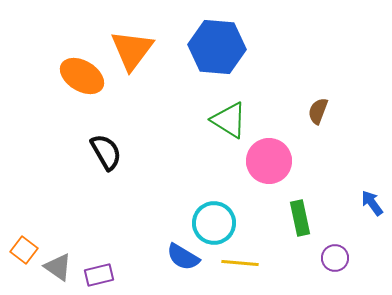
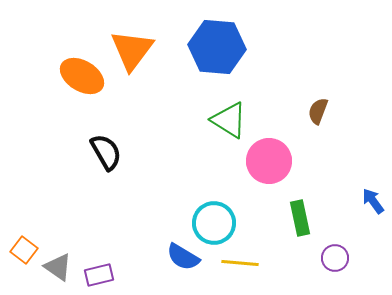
blue arrow: moved 1 px right, 2 px up
